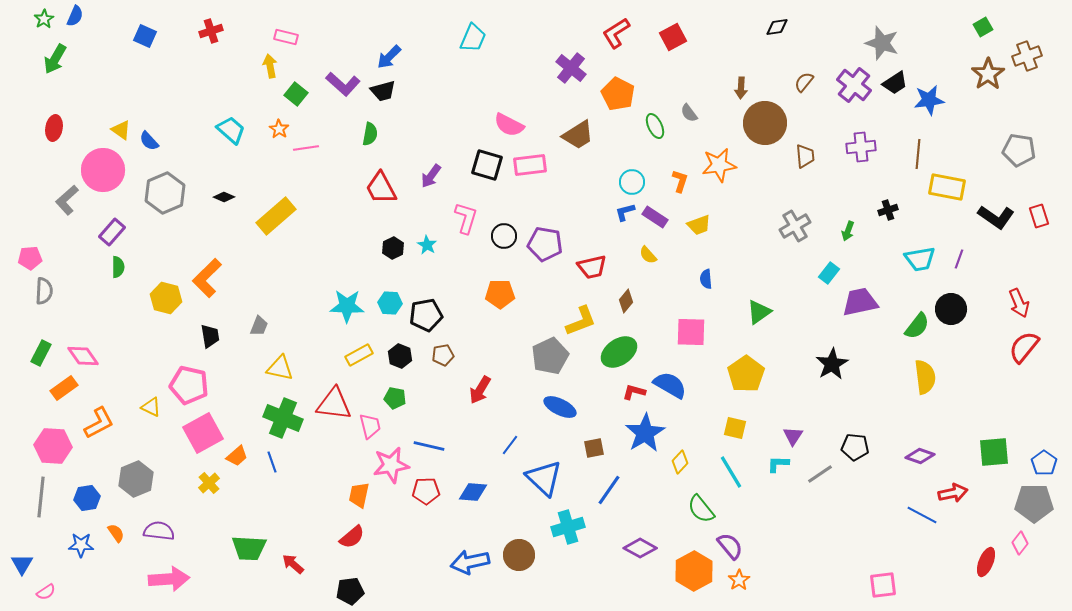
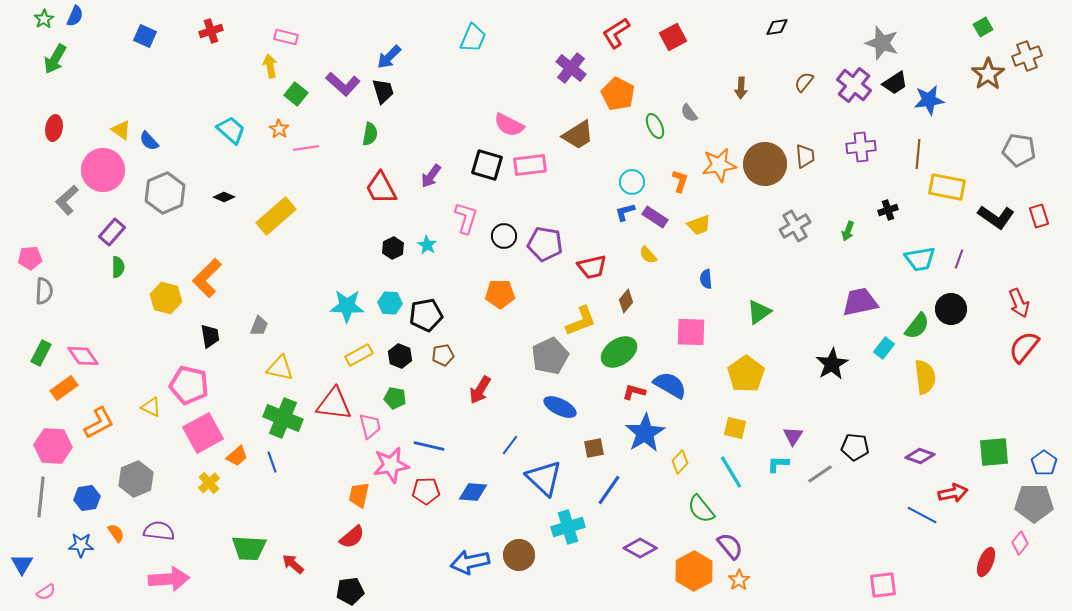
black trapezoid at (383, 91): rotated 92 degrees counterclockwise
brown circle at (765, 123): moved 41 px down
cyan rectangle at (829, 273): moved 55 px right, 75 px down
